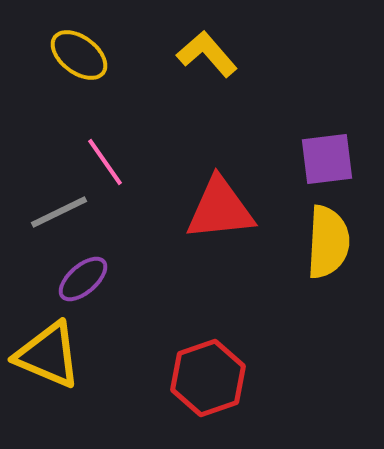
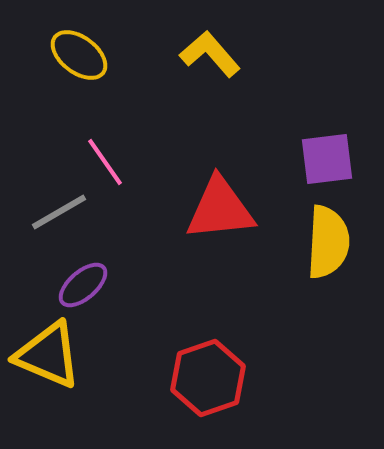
yellow L-shape: moved 3 px right
gray line: rotated 4 degrees counterclockwise
purple ellipse: moved 6 px down
